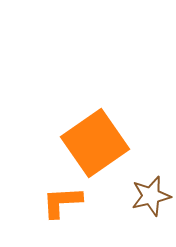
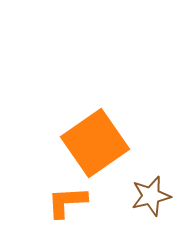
orange L-shape: moved 5 px right
